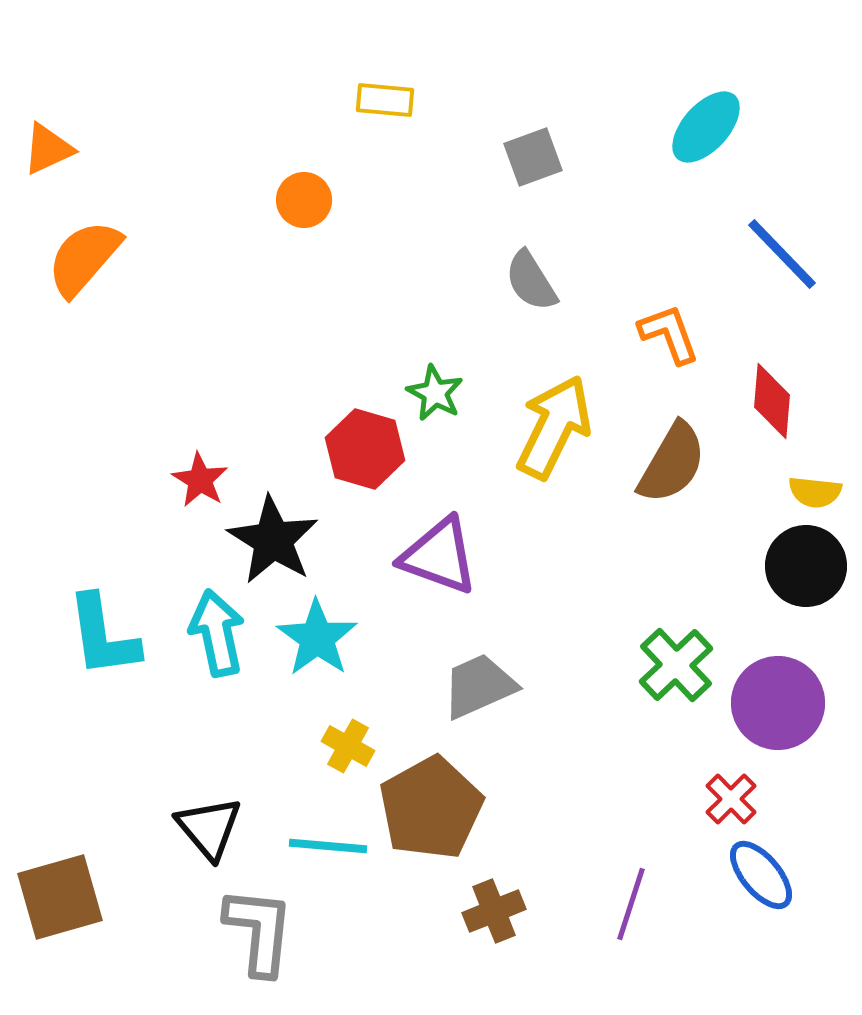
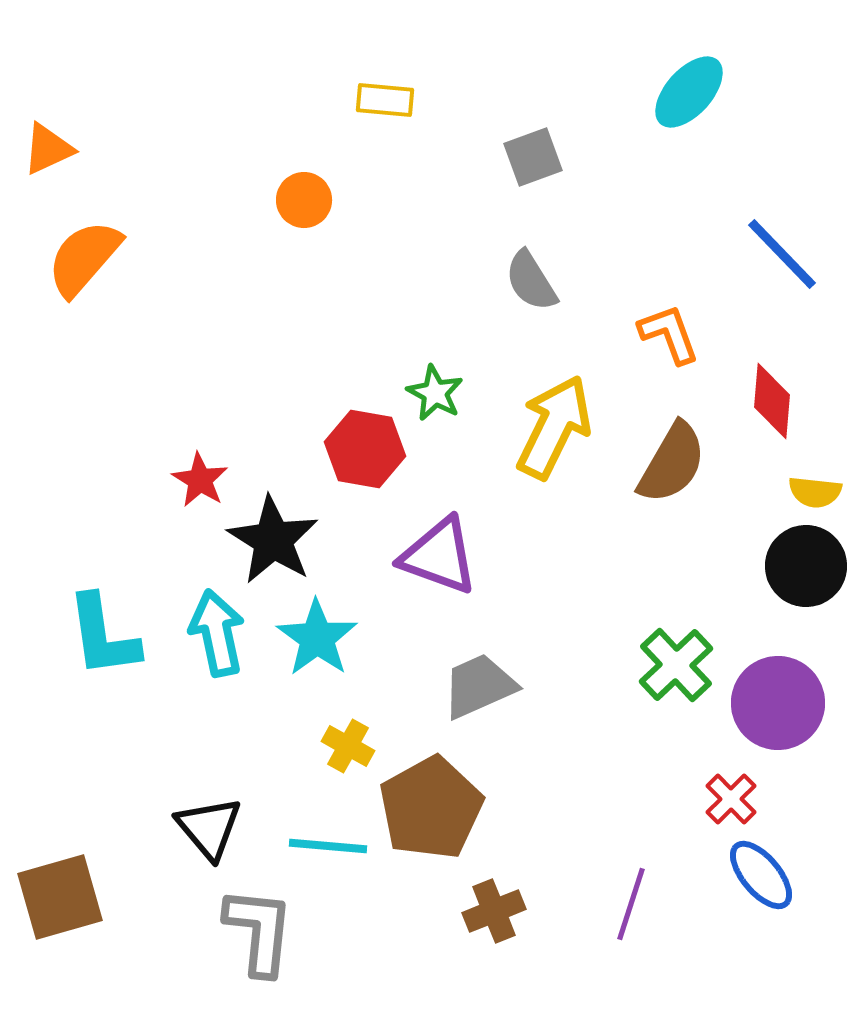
cyan ellipse: moved 17 px left, 35 px up
red hexagon: rotated 6 degrees counterclockwise
